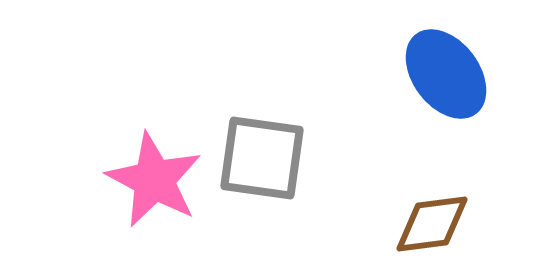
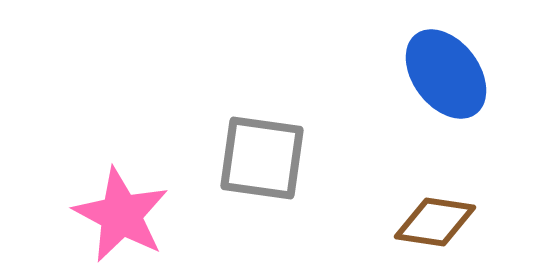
pink star: moved 33 px left, 35 px down
brown diamond: moved 3 px right, 2 px up; rotated 16 degrees clockwise
